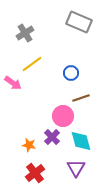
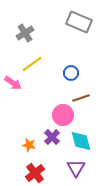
pink circle: moved 1 px up
